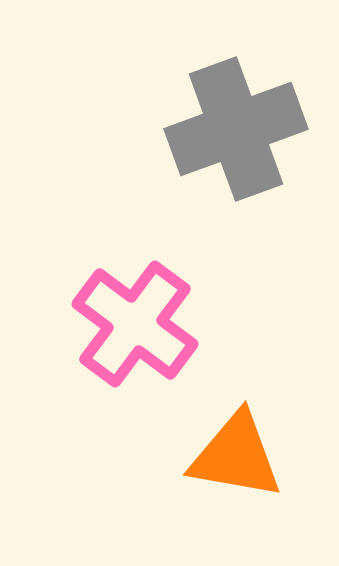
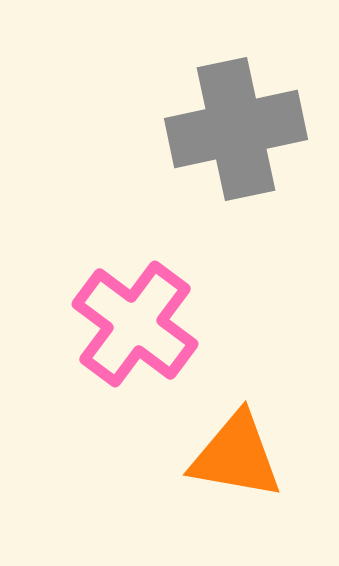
gray cross: rotated 8 degrees clockwise
